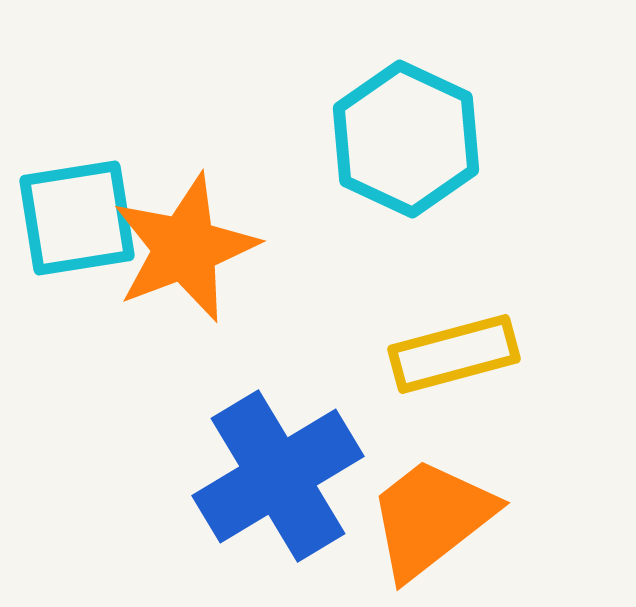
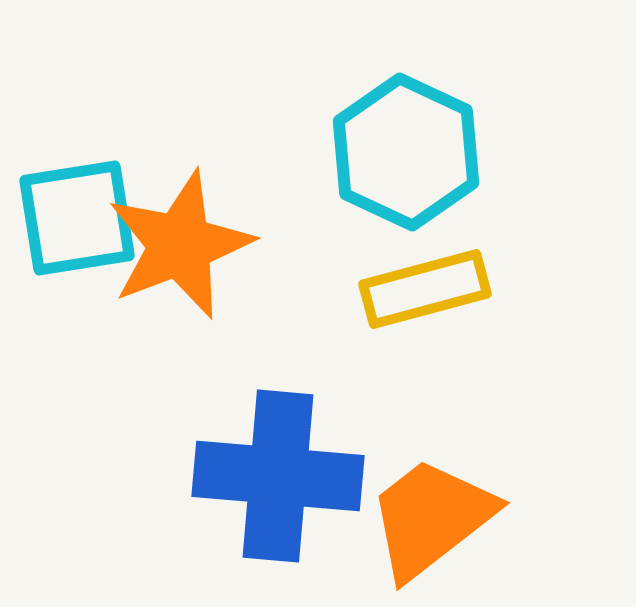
cyan hexagon: moved 13 px down
orange star: moved 5 px left, 3 px up
yellow rectangle: moved 29 px left, 65 px up
blue cross: rotated 36 degrees clockwise
